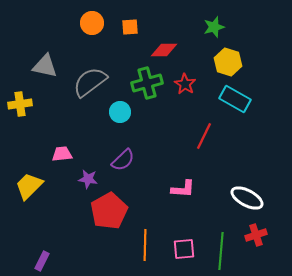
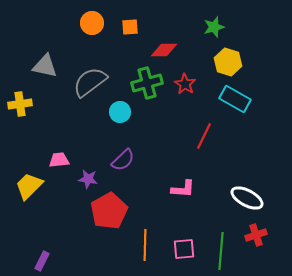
pink trapezoid: moved 3 px left, 6 px down
